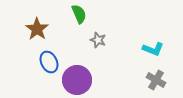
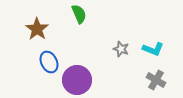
gray star: moved 23 px right, 9 px down
